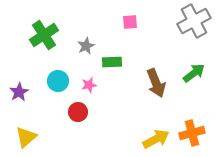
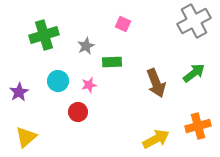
pink square: moved 7 px left, 2 px down; rotated 28 degrees clockwise
green cross: rotated 16 degrees clockwise
orange cross: moved 6 px right, 7 px up
